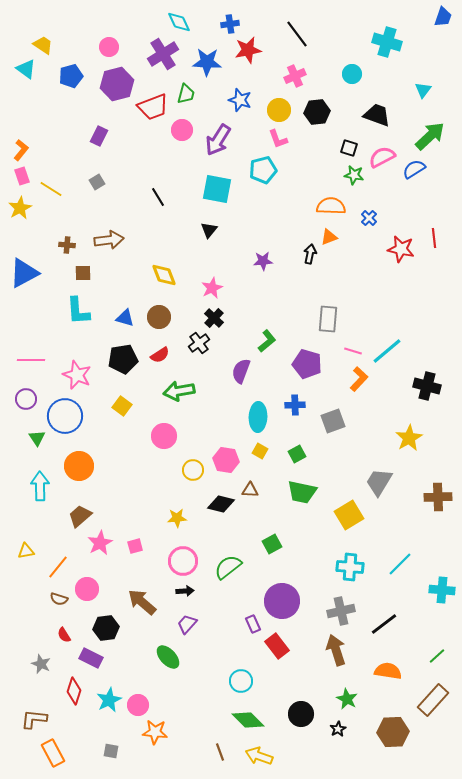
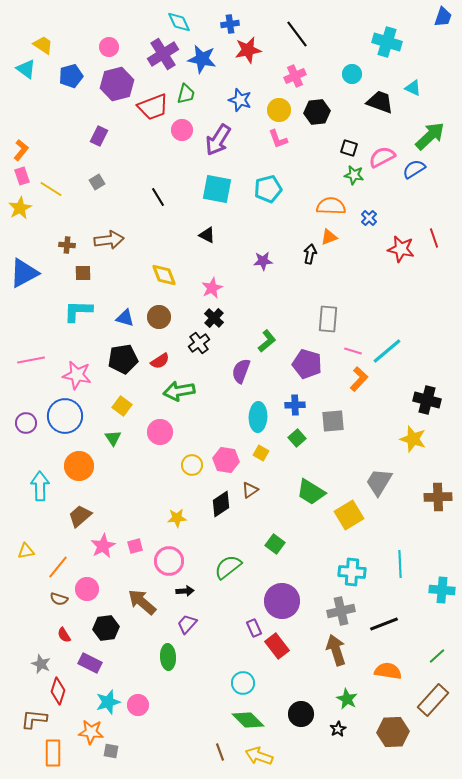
blue star at (207, 62): moved 5 px left, 3 px up; rotated 8 degrees clockwise
cyan triangle at (423, 90): moved 10 px left, 2 px up; rotated 42 degrees counterclockwise
black trapezoid at (377, 115): moved 3 px right, 13 px up
cyan pentagon at (263, 170): moved 5 px right, 19 px down
black triangle at (209, 230): moved 2 px left, 5 px down; rotated 42 degrees counterclockwise
red line at (434, 238): rotated 12 degrees counterclockwise
cyan L-shape at (78, 311): rotated 96 degrees clockwise
red semicircle at (160, 355): moved 6 px down
pink line at (31, 360): rotated 12 degrees counterclockwise
pink star at (77, 375): rotated 12 degrees counterclockwise
black cross at (427, 386): moved 14 px down
purple circle at (26, 399): moved 24 px down
gray square at (333, 421): rotated 15 degrees clockwise
pink circle at (164, 436): moved 4 px left, 4 px up
green triangle at (37, 438): moved 76 px right
yellow star at (409, 438): moved 4 px right, 1 px down; rotated 24 degrees counterclockwise
yellow square at (260, 451): moved 1 px right, 2 px down
green square at (297, 454): moved 16 px up; rotated 12 degrees counterclockwise
yellow circle at (193, 470): moved 1 px left, 5 px up
brown triangle at (250, 490): rotated 36 degrees counterclockwise
green trapezoid at (302, 492): moved 9 px right; rotated 20 degrees clockwise
black diamond at (221, 504): rotated 48 degrees counterclockwise
pink star at (100, 543): moved 3 px right, 3 px down
green square at (272, 544): moved 3 px right; rotated 24 degrees counterclockwise
pink circle at (183, 561): moved 14 px left
cyan line at (400, 564): rotated 48 degrees counterclockwise
cyan cross at (350, 567): moved 2 px right, 5 px down
purple rectangle at (253, 624): moved 1 px right, 4 px down
black line at (384, 624): rotated 16 degrees clockwise
green ellipse at (168, 657): rotated 40 degrees clockwise
purple rectangle at (91, 658): moved 1 px left, 5 px down
cyan circle at (241, 681): moved 2 px right, 2 px down
red diamond at (74, 691): moved 16 px left
cyan star at (109, 700): moved 1 px left, 2 px down; rotated 10 degrees clockwise
orange star at (155, 732): moved 64 px left
orange rectangle at (53, 753): rotated 28 degrees clockwise
